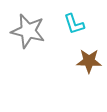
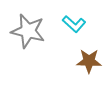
cyan L-shape: rotated 30 degrees counterclockwise
